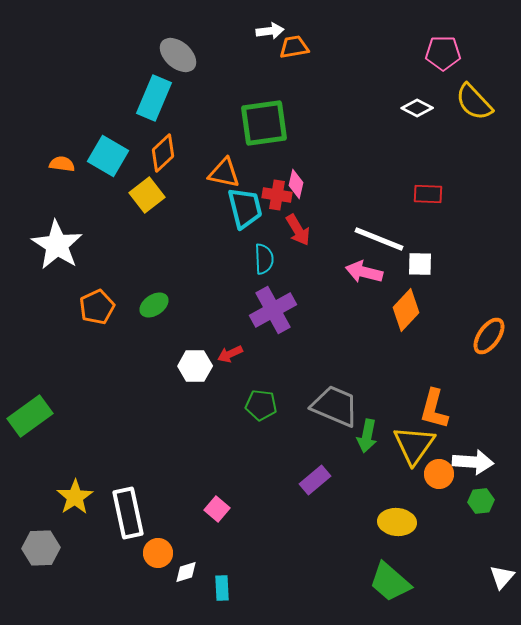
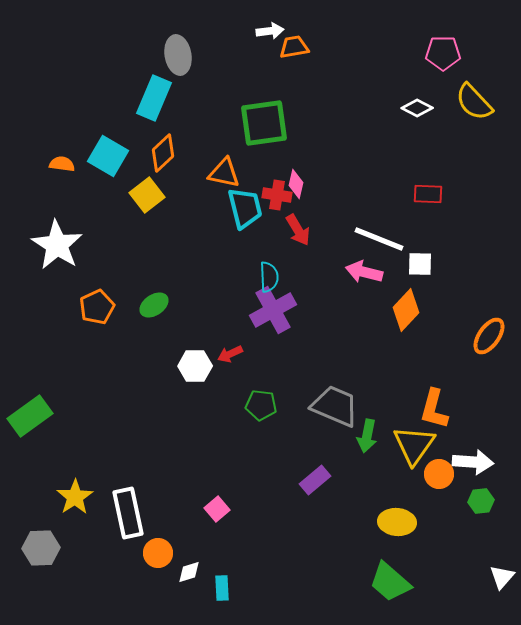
gray ellipse at (178, 55): rotated 39 degrees clockwise
cyan semicircle at (264, 259): moved 5 px right, 18 px down
pink square at (217, 509): rotated 10 degrees clockwise
white diamond at (186, 572): moved 3 px right
